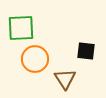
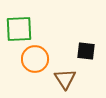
green square: moved 2 px left, 1 px down
